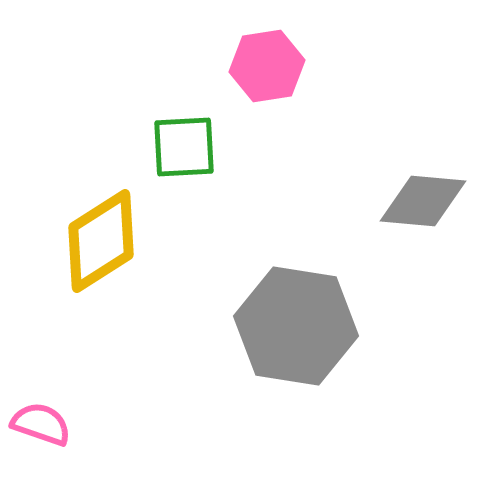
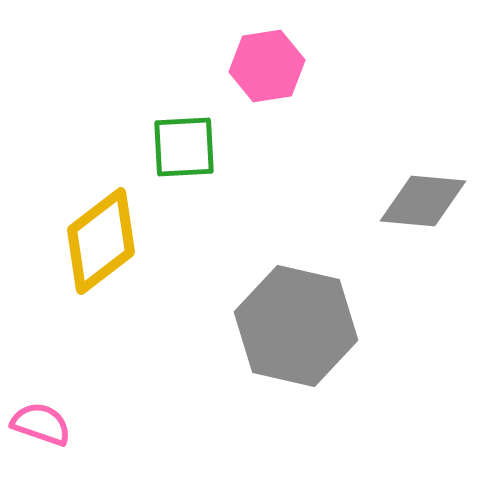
yellow diamond: rotated 5 degrees counterclockwise
gray hexagon: rotated 4 degrees clockwise
